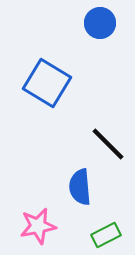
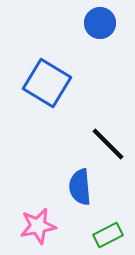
green rectangle: moved 2 px right
